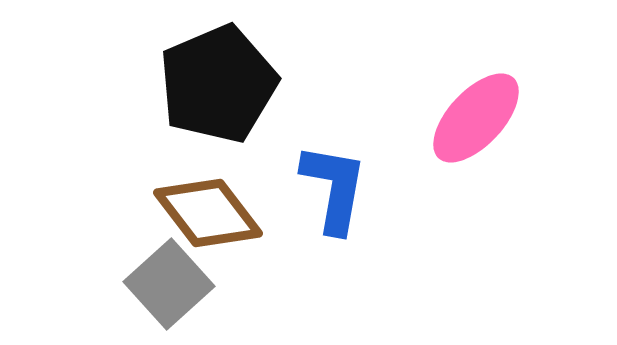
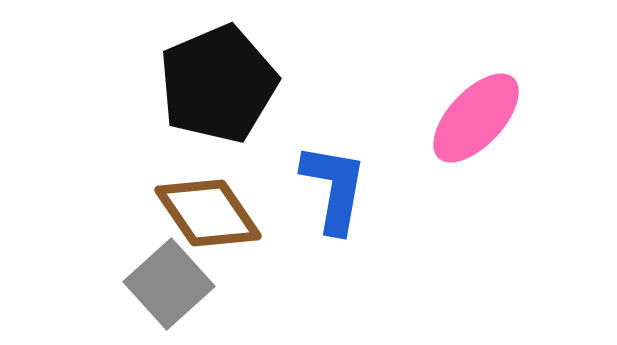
brown diamond: rotated 3 degrees clockwise
